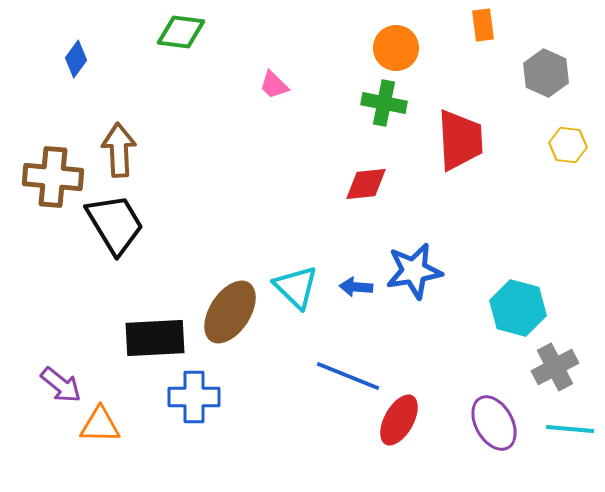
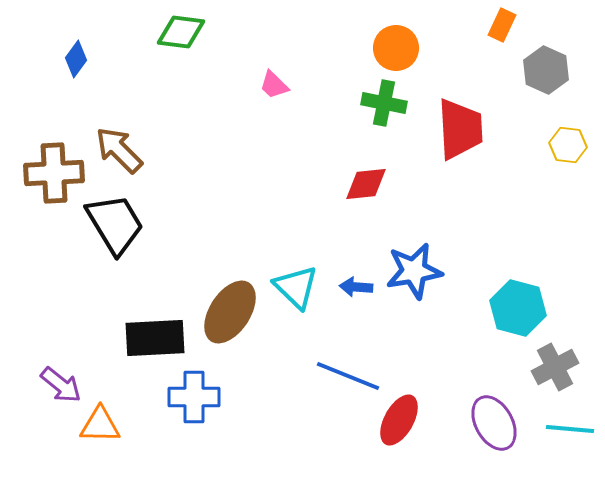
orange rectangle: moved 19 px right; rotated 32 degrees clockwise
gray hexagon: moved 3 px up
red trapezoid: moved 11 px up
brown arrow: rotated 42 degrees counterclockwise
brown cross: moved 1 px right, 4 px up; rotated 8 degrees counterclockwise
